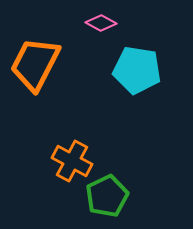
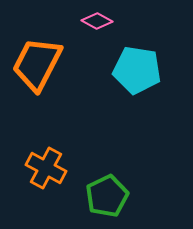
pink diamond: moved 4 px left, 2 px up
orange trapezoid: moved 2 px right
orange cross: moved 26 px left, 7 px down
